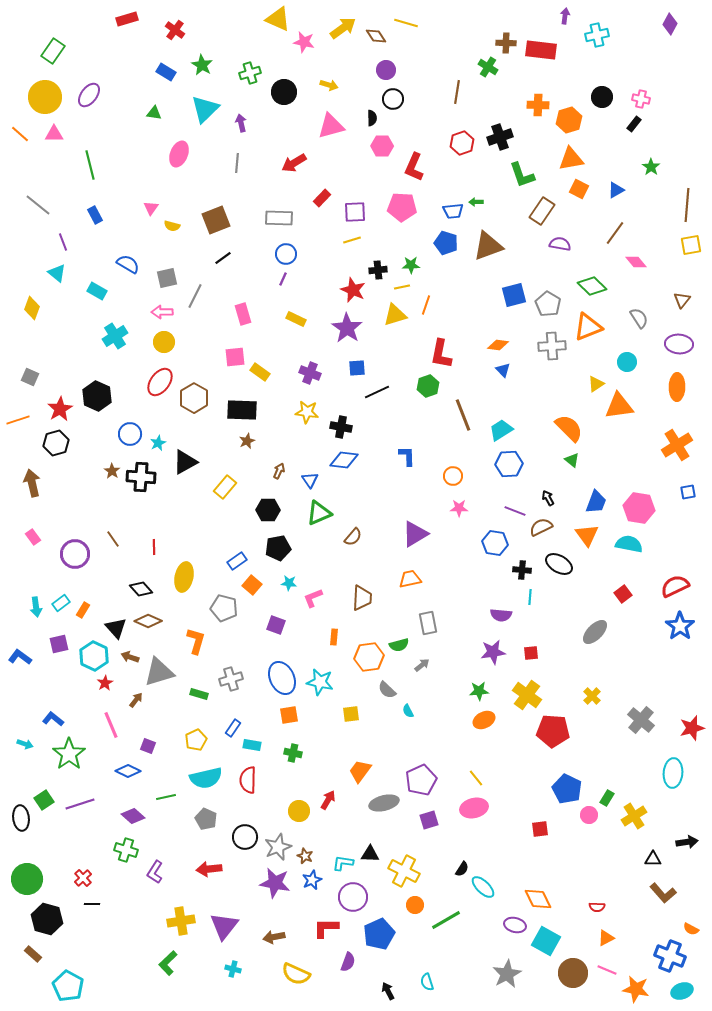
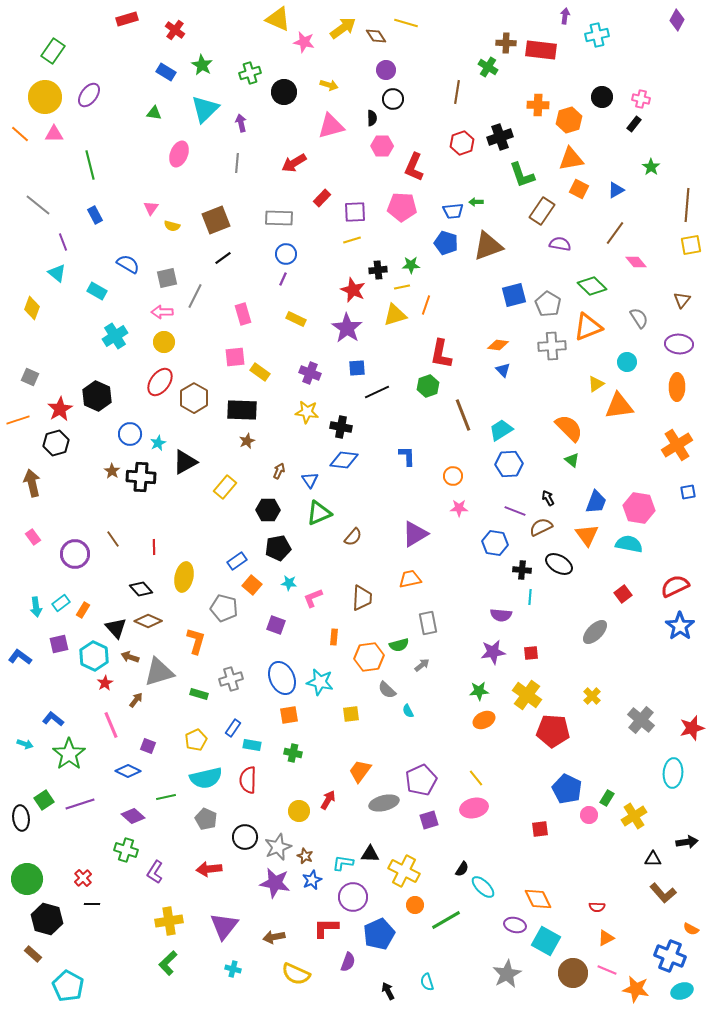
purple diamond at (670, 24): moved 7 px right, 4 px up
yellow cross at (181, 921): moved 12 px left
